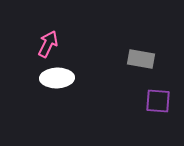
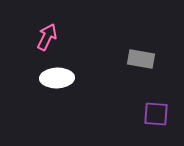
pink arrow: moved 1 px left, 7 px up
purple square: moved 2 px left, 13 px down
